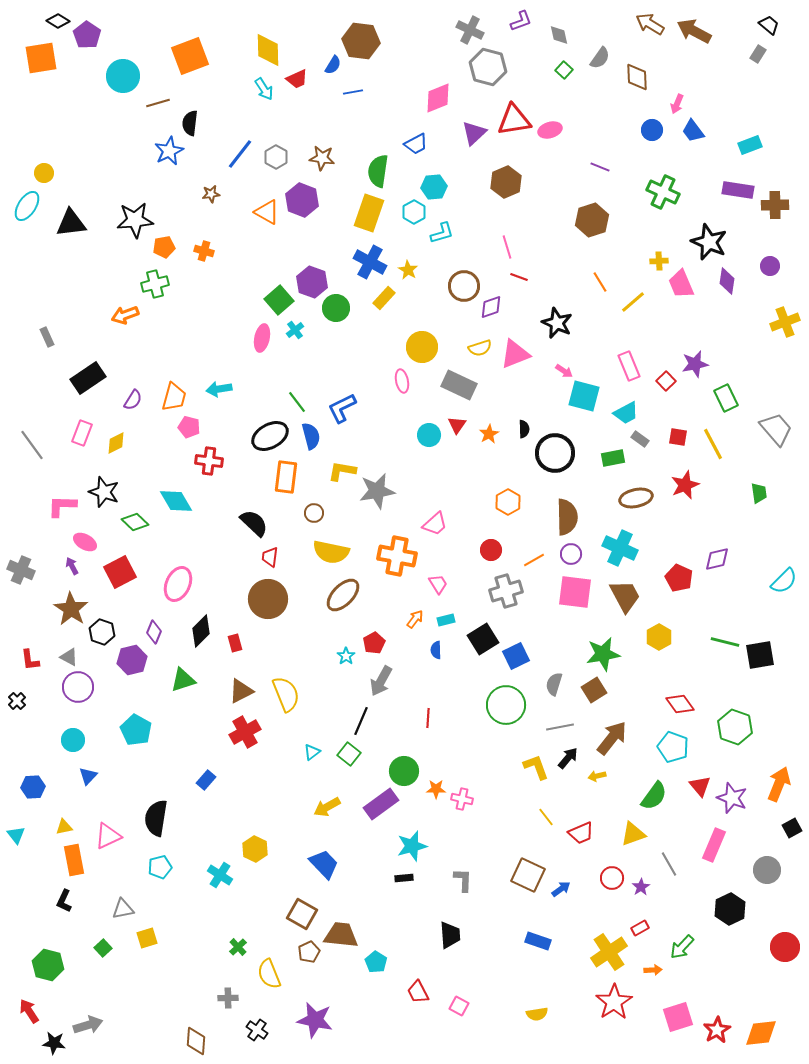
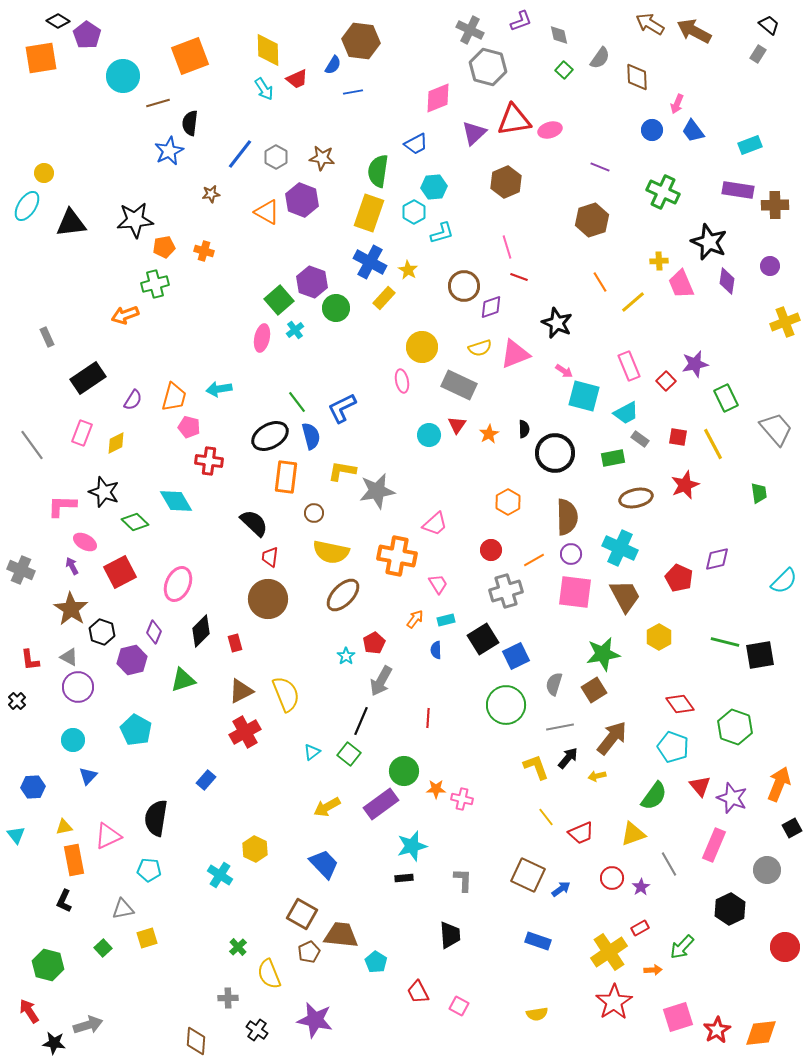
cyan pentagon at (160, 867): moved 11 px left, 3 px down; rotated 20 degrees clockwise
